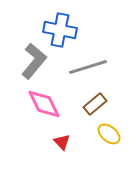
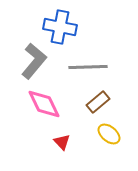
blue cross: moved 3 px up
gray line: rotated 15 degrees clockwise
brown rectangle: moved 3 px right, 2 px up
